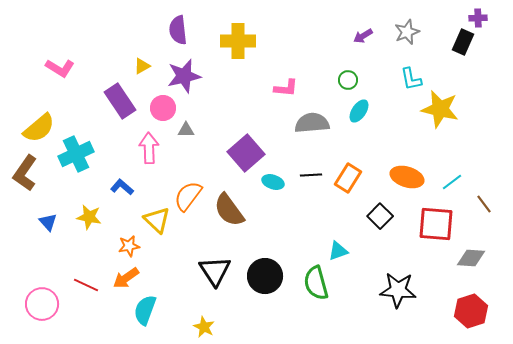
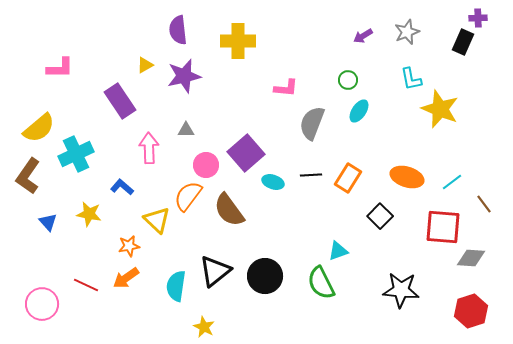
yellow triangle at (142, 66): moved 3 px right, 1 px up
pink L-shape at (60, 68): rotated 32 degrees counterclockwise
pink circle at (163, 108): moved 43 px right, 57 px down
yellow star at (440, 109): rotated 9 degrees clockwise
gray semicircle at (312, 123): rotated 64 degrees counterclockwise
brown L-shape at (25, 173): moved 3 px right, 3 px down
yellow star at (89, 217): moved 3 px up
red square at (436, 224): moved 7 px right, 3 px down
black triangle at (215, 271): rotated 24 degrees clockwise
green semicircle at (316, 283): moved 5 px right; rotated 12 degrees counterclockwise
black star at (398, 290): moved 3 px right
cyan semicircle at (145, 310): moved 31 px right, 24 px up; rotated 12 degrees counterclockwise
